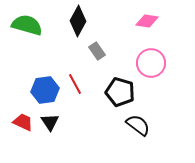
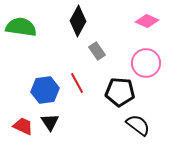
pink diamond: rotated 15 degrees clockwise
green semicircle: moved 6 px left, 2 px down; rotated 8 degrees counterclockwise
pink circle: moved 5 px left
red line: moved 2 px right, 1 px up
black pentagon: rotated 12 degrees counterclockwise
red trapezoid: moved 4 px down
